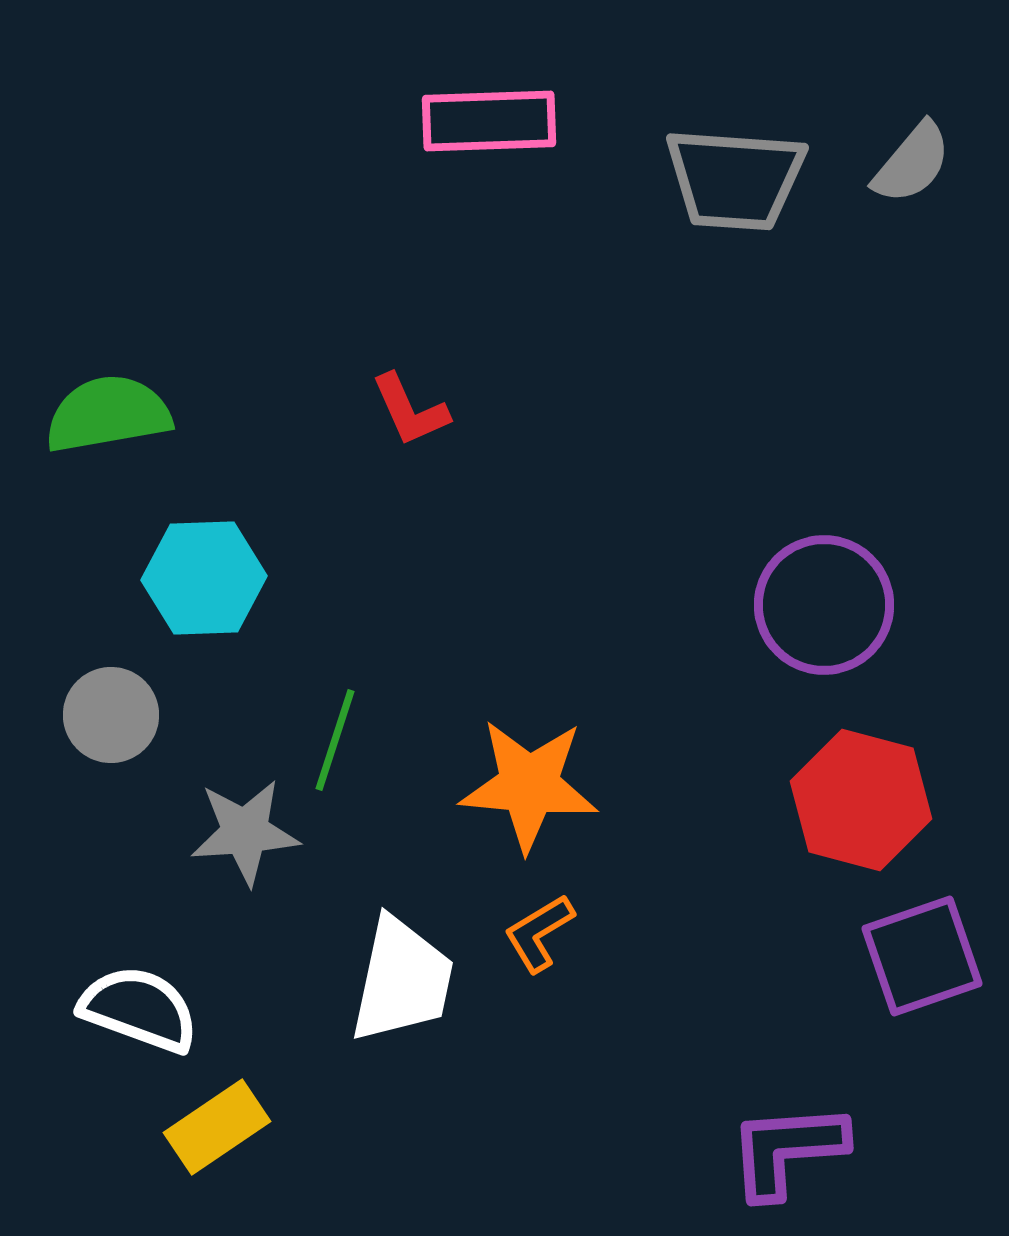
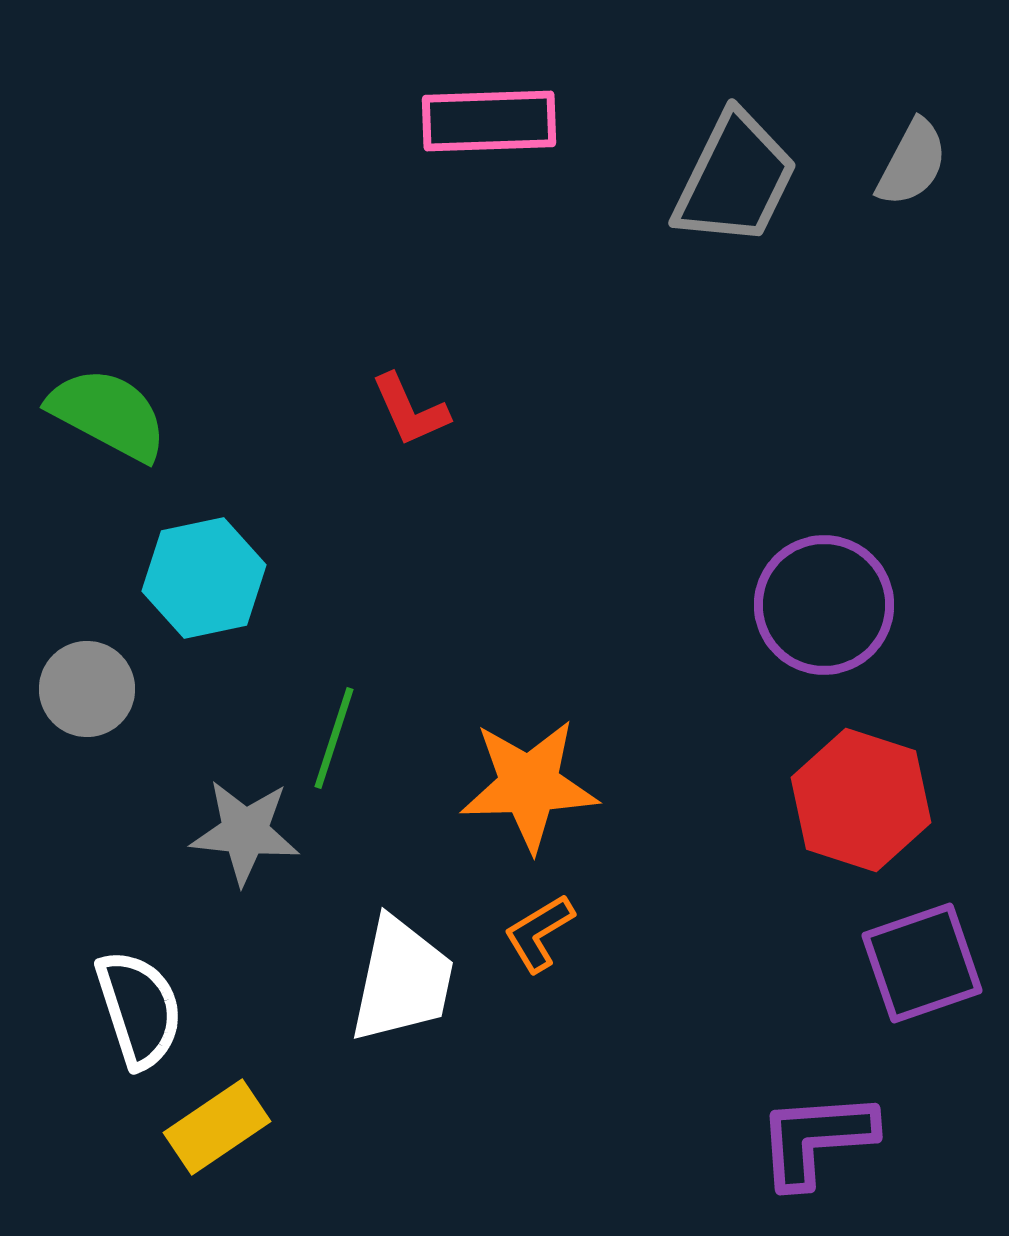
gray semicircle: rotated 12 degrees counterclockwise
gray trapezoid: rotated 68 degrees counterclockwise
green semicircle: rotated 38 degrees clockwise
cyan hexagon: rotated 10 degrees counterclockwise
gray circle: moved 24 px left, 26 px up
green line: moved 1 px left, 2 px up
orange star: rotated 7 degrees counterclockwise
red hexagon: rotated 3 degrees clockwise
gray star: rotated 10 degrees clockwise
purple square: moved 7 px down
white semicircle: rotated 52 degrees clockwise
purple L-shape: moved 29 px right, 11 px up
